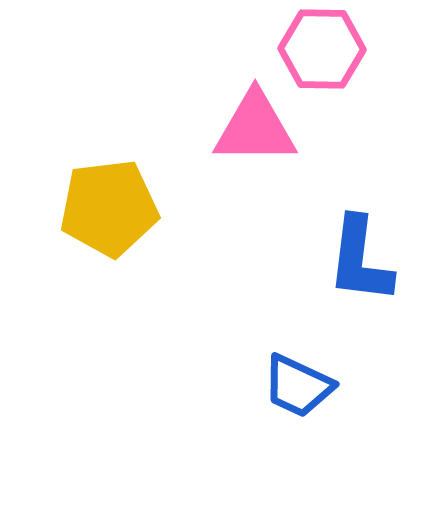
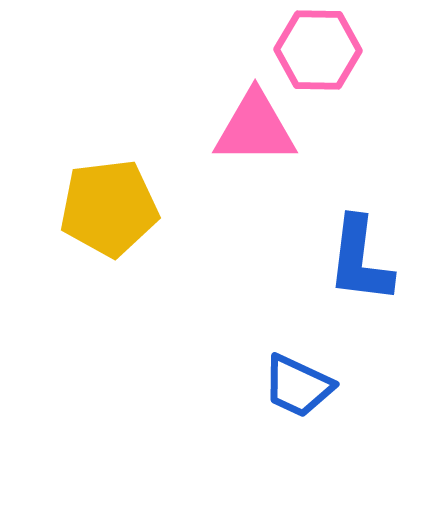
pink hexagon: moved 4 px left, 1 px down
